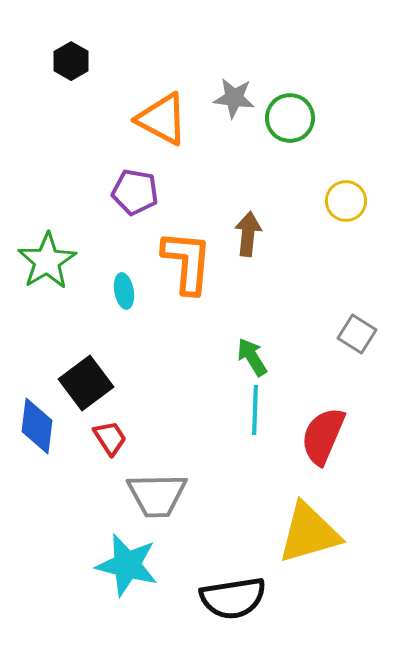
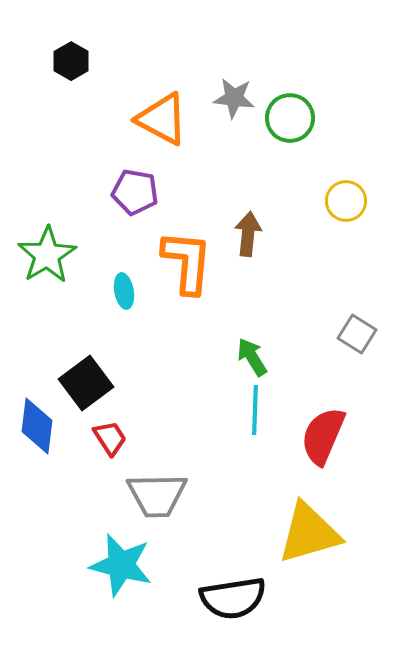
green star: moved 6 px up
cyan star: moved 6 px left
